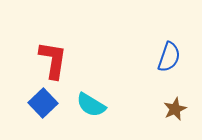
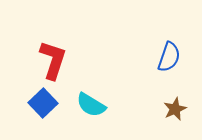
red L-shape: rotated 9 degrees clockwise
